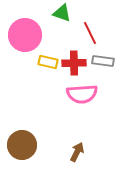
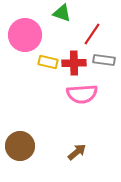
red line: moved 2 px right, 1 px down; rotated 60 degrees clockwise
gray rectangle: moved 1 px right, 1 px up
brown circle: moved 2 px left, 1 px down
brown arrow: rotated 24 degrees clockwise
